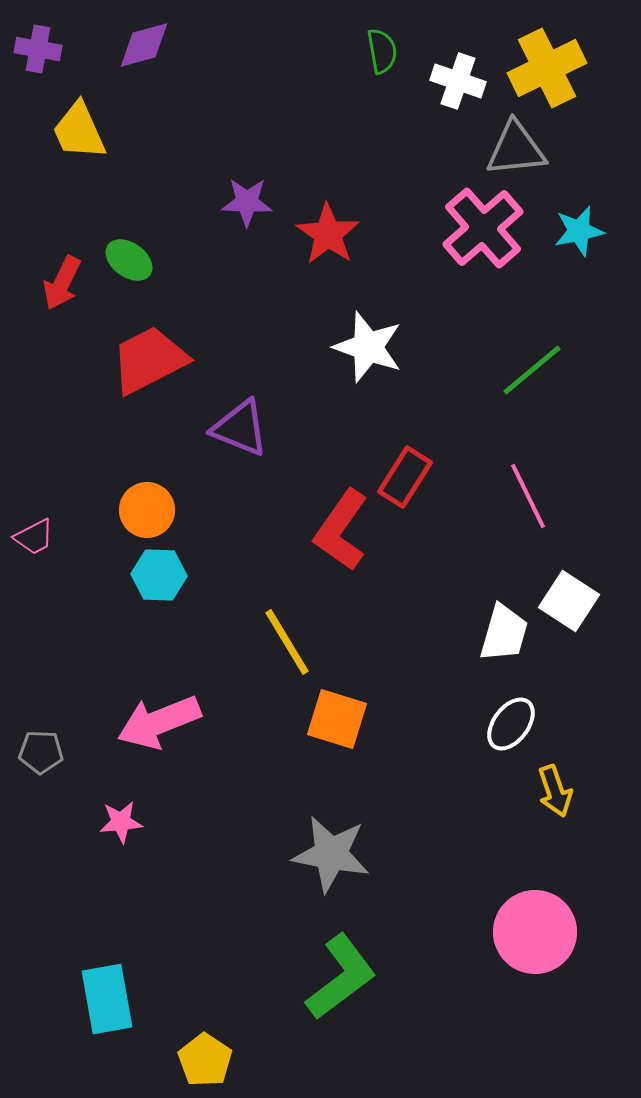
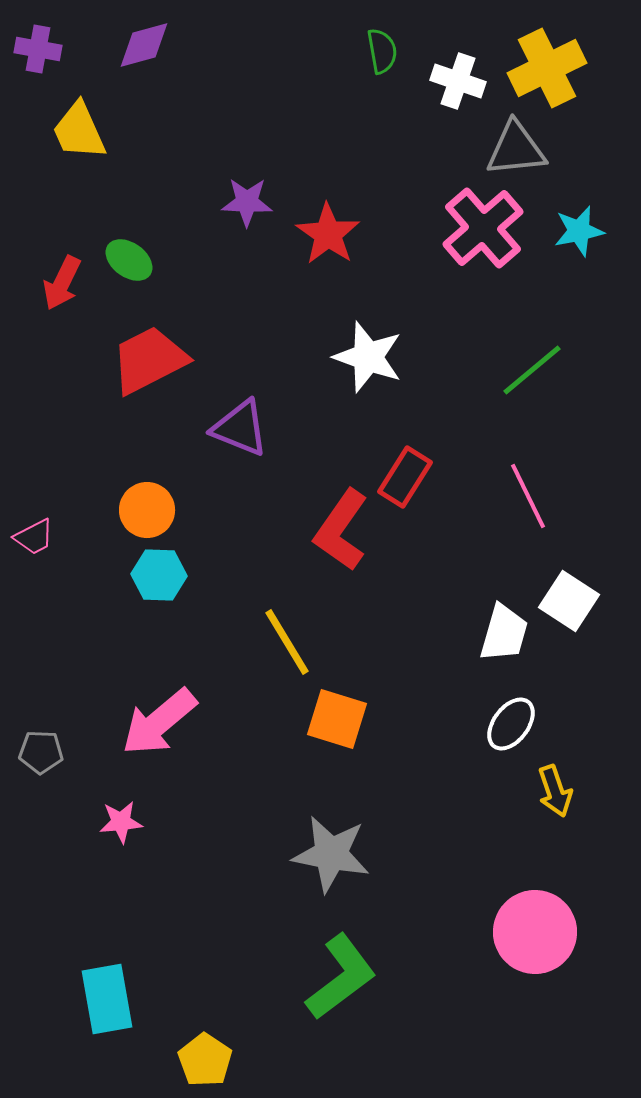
white star: moved 10 px down
pink arrow: rotated 18 degrees counterclockwise
